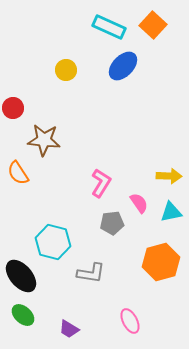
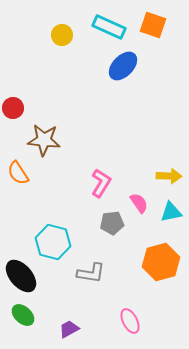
orange square: rotated 24 degrees counterclockwise
yellow circle: moved 4 px left, 35 px up
purple trapezoid: rotated 120 degrees clockwise
